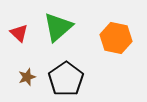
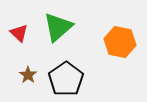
orange hexagon: moved 4 px right, 4 px down
brown star: moved 1 px right, 2 px up; rotated 18 degrees counterclockwise
